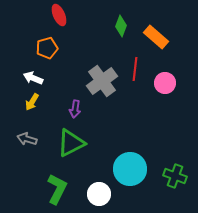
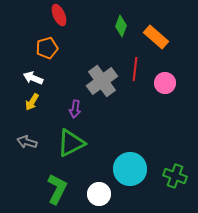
gray arrow: moved 3 px down
